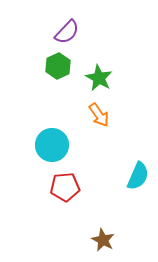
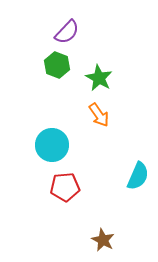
green hexagon: moved 1 px left, 1 px up; rotated 15 degrees counterclockwise
